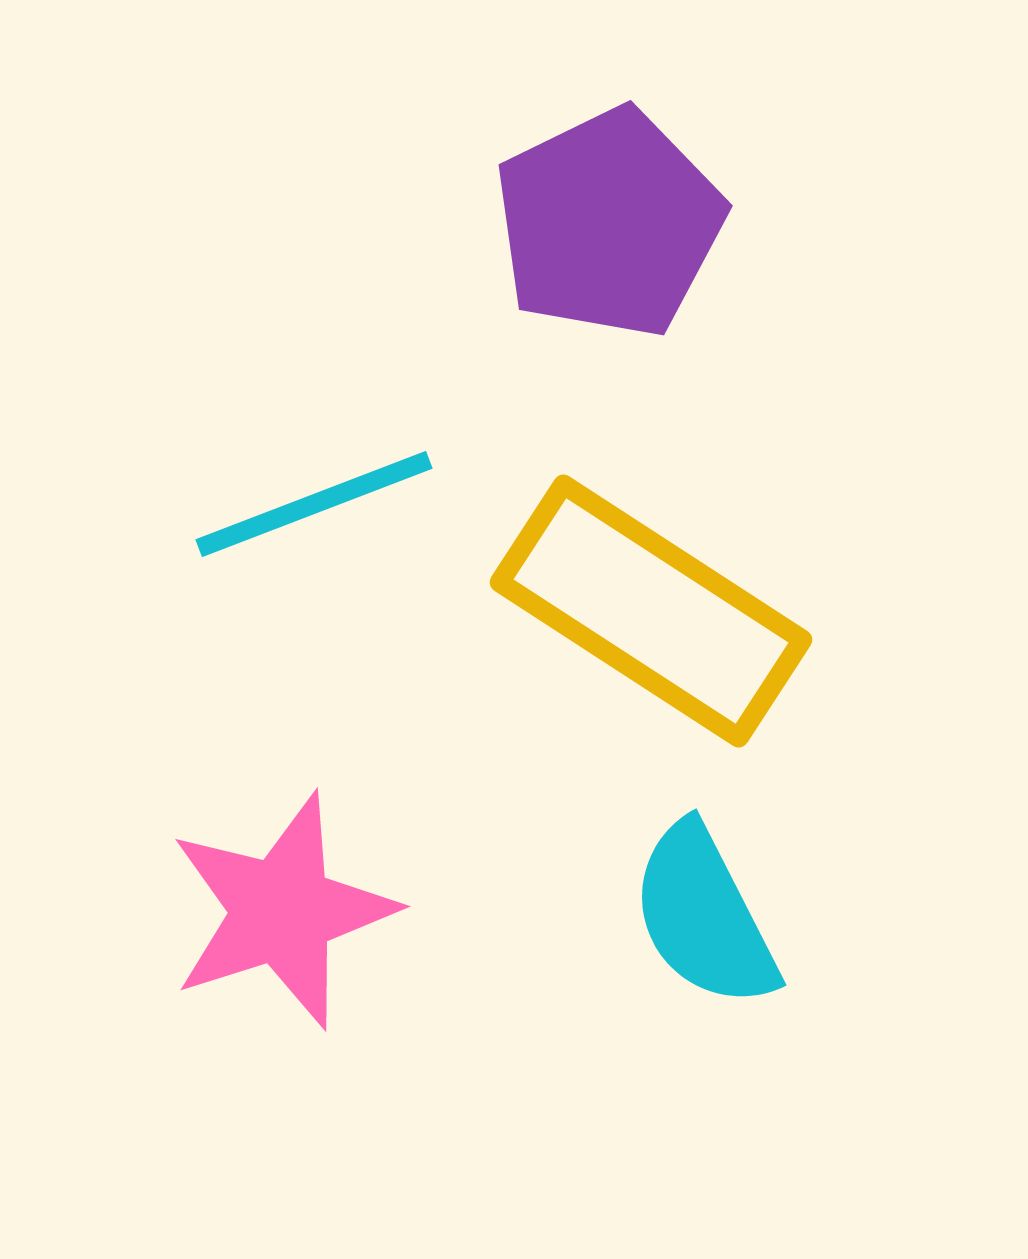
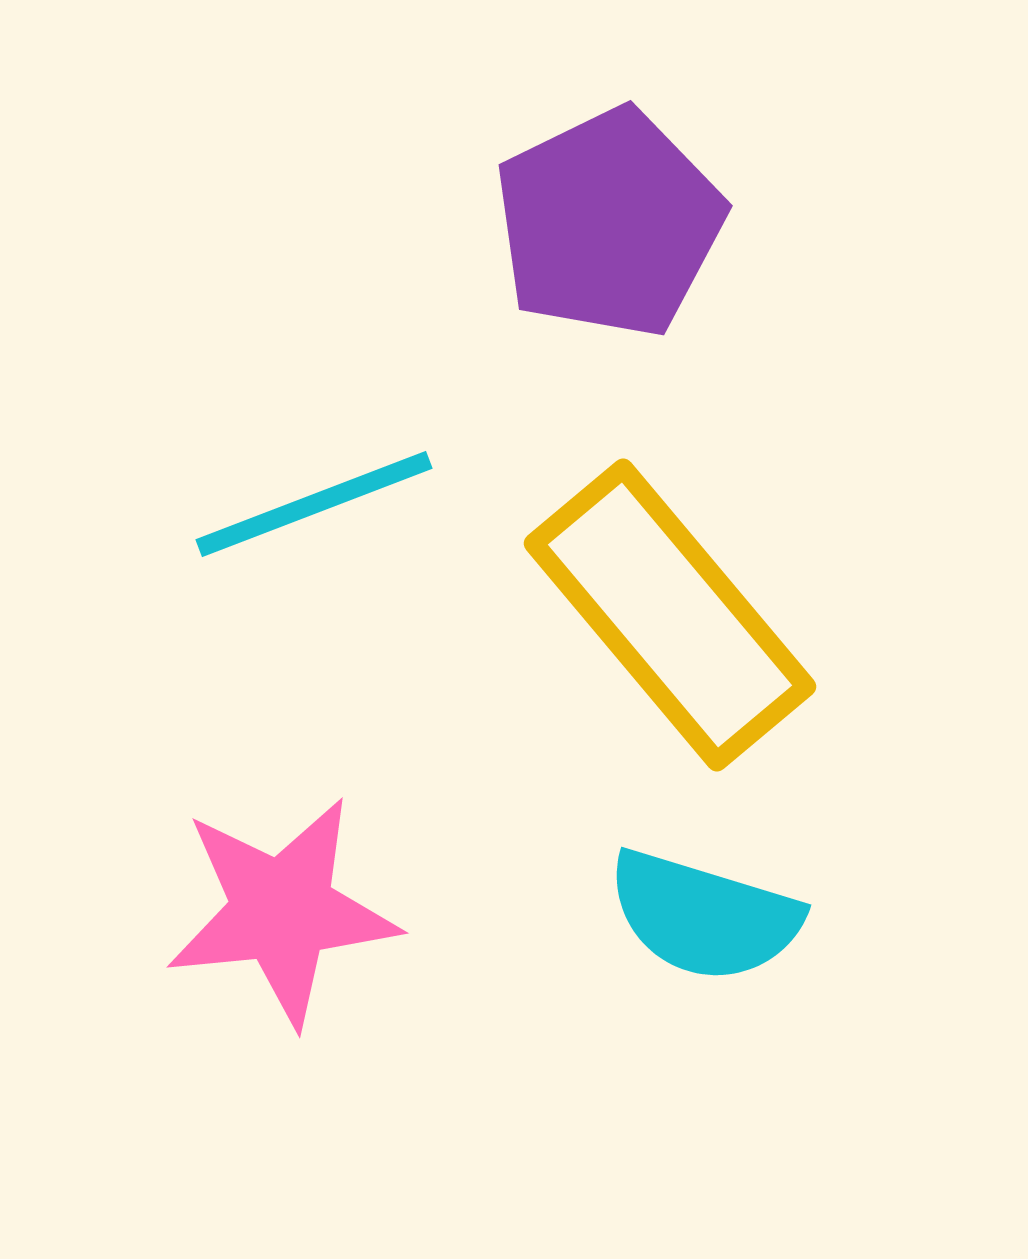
yellow rectangle: moved 19 px right, 4 px down; rotated 17 degrees clockwise
pink star: rotated 12 degrees clockwise
cyan semicircle: rotated 46 degrees counterclockwise
